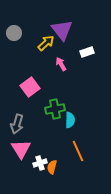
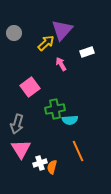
purple triangle: rotated 20 degrees clockwise
cyan semicircle: rotated 84 degrees clockwise
